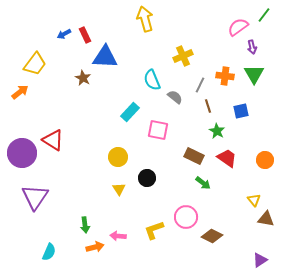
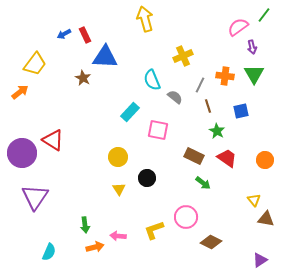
brown diamond at (212, 236): moved 1 px left, 6 px down
